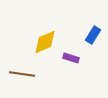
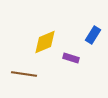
brown line: moved 2 px right
